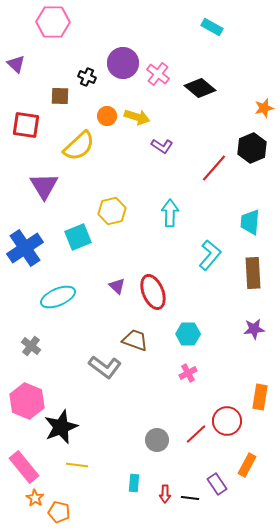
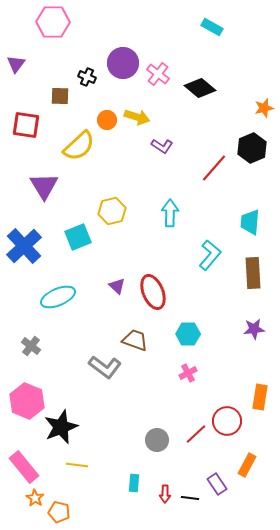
purple triangle at (16, 64): rotated 24 degrees clockwise
orange circle at (107, 116): moved 4 px down
blue cross at (25, 248): moved 1 px left, 2 px up; rotated 9 degrees counterclockwise
